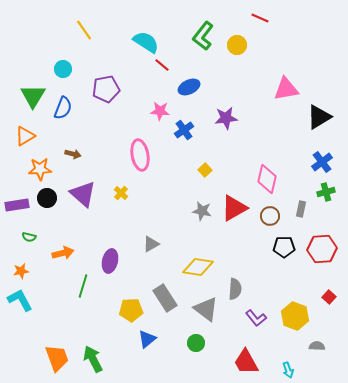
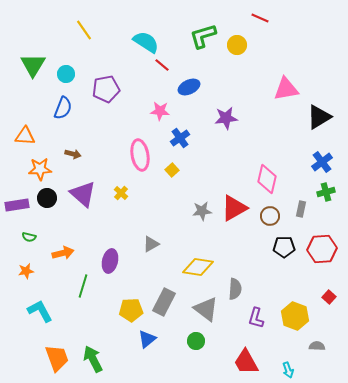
green L-shape at (203, 36): rotated 36 degrees clockwise
cyan circle at (63, 69): moved 3 px right, 5 px down
green triangle at (33, 96): moved 31 px up
blue cross at (184, 130): moved 4 px left, 8 px down
orange triangle at (25, 136): rotated 35 degrees clockwise
yellow square at (205, 170): moved 33 px left
gray star at (202, 211): rotated 18 degrees counterclockwise
orange star at (21, 271): moved 5 px right
gray rectangle at (165, 298): moved 1 px left, 4 px down; rotated 60 degrees clockwise
cyan L-shape at (20, 300): moved 20 px right, 11 px down
purple L-shape at (256, 318): rotated 55 degrees clockwise
green circle at (196, 343): moved 2 px up
